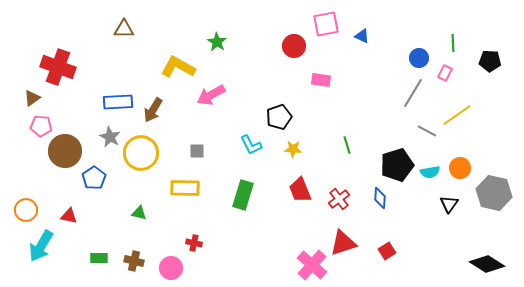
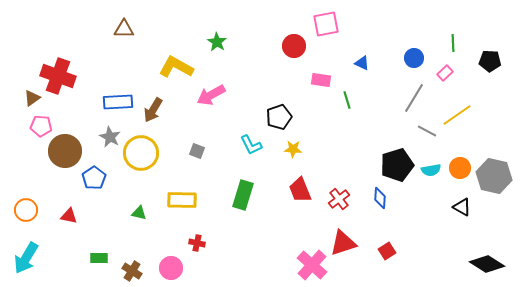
blue triangle at (362, 36): moved 27 px down
blue circle at (419, 58): moved 5 px left
red cross at (58, 67): moved 9 px down
yellow L-shape at (178, 67): moved 2 px left
pink rectangle at (445, 73): rotated 21 degrees clockwise
gray line at (413, 93): moved 1 px right, 5 px down
green line at (347, 145): moved 45 px up
gray square at (197, 151): rotated 21 degrees clockwise
cyan semicircle at (430, 172): moved 1 px right, 2 px up
yellow rectangle at (185, 188): moved 3 px left, 12 px down
gray hexagon at (494, 193): moved 17 px up
black triangle at (449, 204): moved 13 px right, 3 px down; rotated 36 degrees counterclockwise
red cross at (194, 243): moved 3 px right
cyan arrow at (41, 246): moved 15 px left, 12 px down
brown cross at (134, 261): moved 2 px left, 10 px down; rotated 18 degrees clockwise
